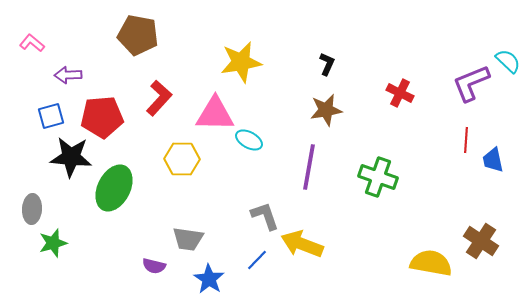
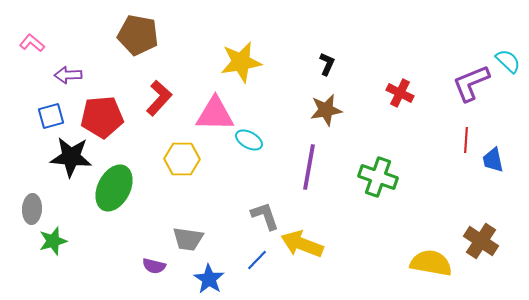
green star: moved 2 px up
